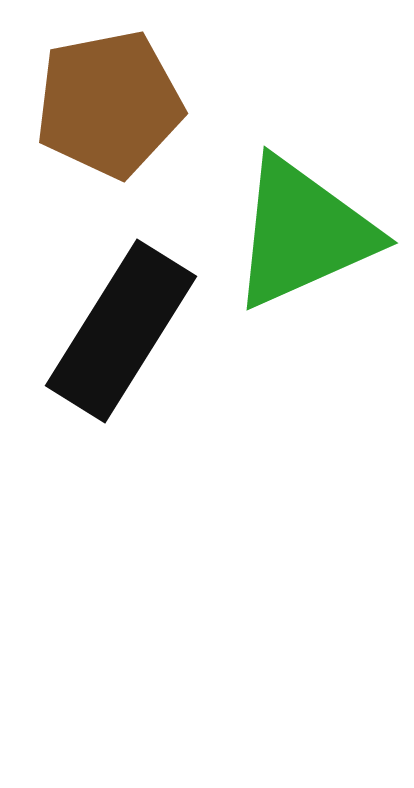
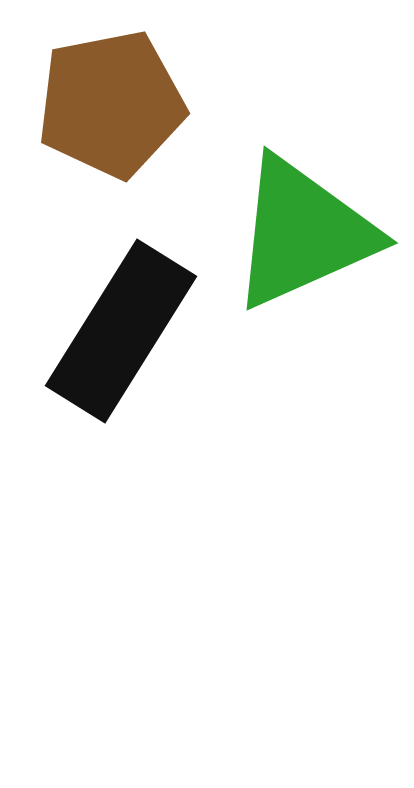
brown pentagon: moved 2 px right
